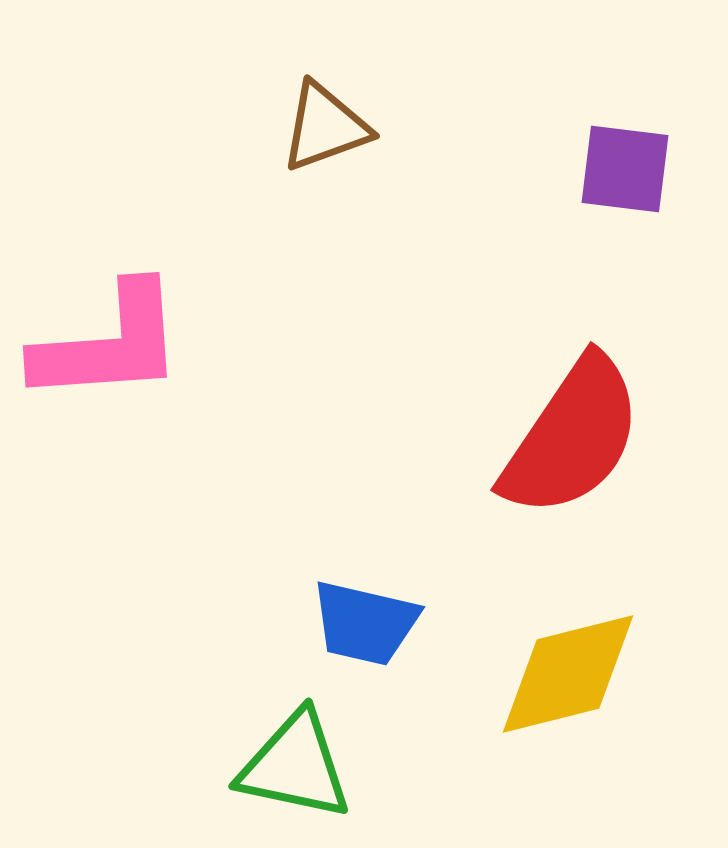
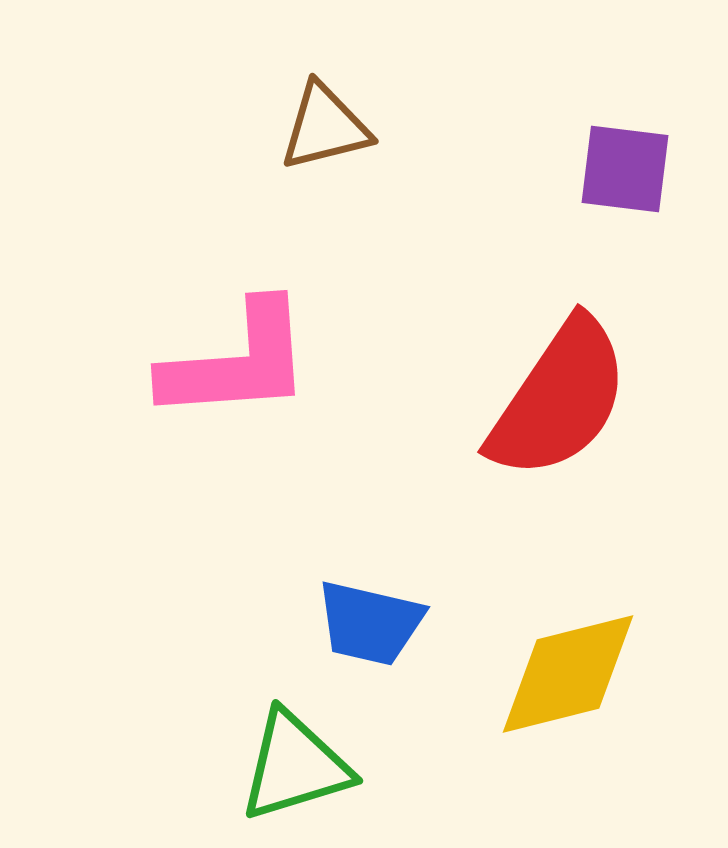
brown triangle: rotated 6 degrees clockwise
pink L-shape: moved 128 px right, 18 px down
red semicircle: moved 13 px left, 38 px up
blue trapezoid: moved 5 px right
green triangle: rotated 29 degrees counterclockwise
